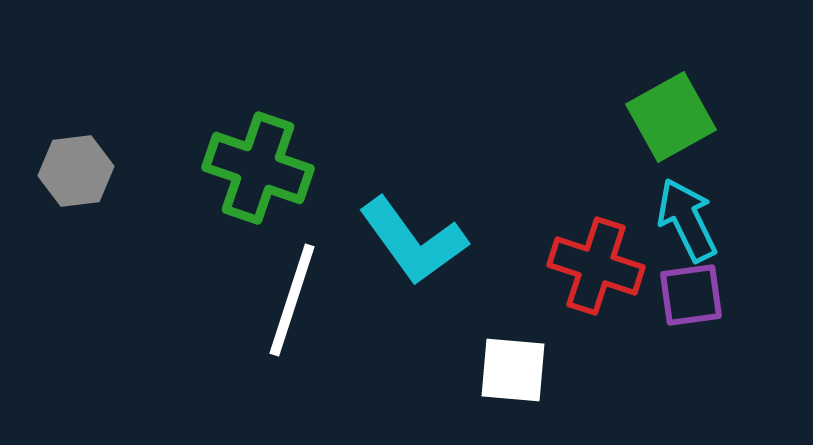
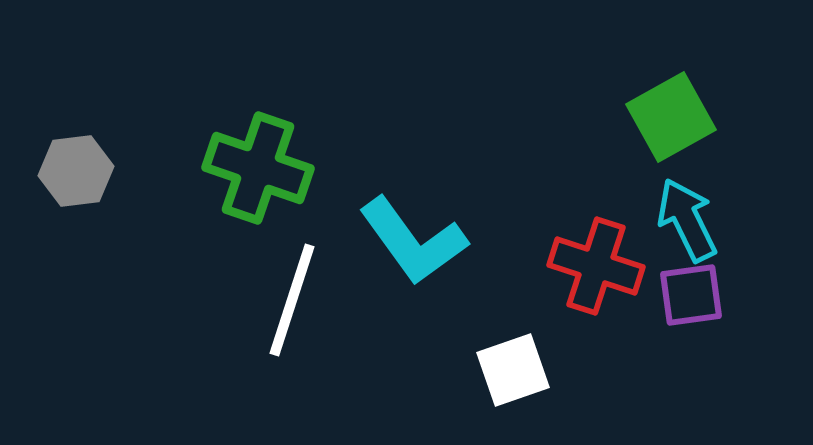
white square: rotated 24 degrees counterclockwise
